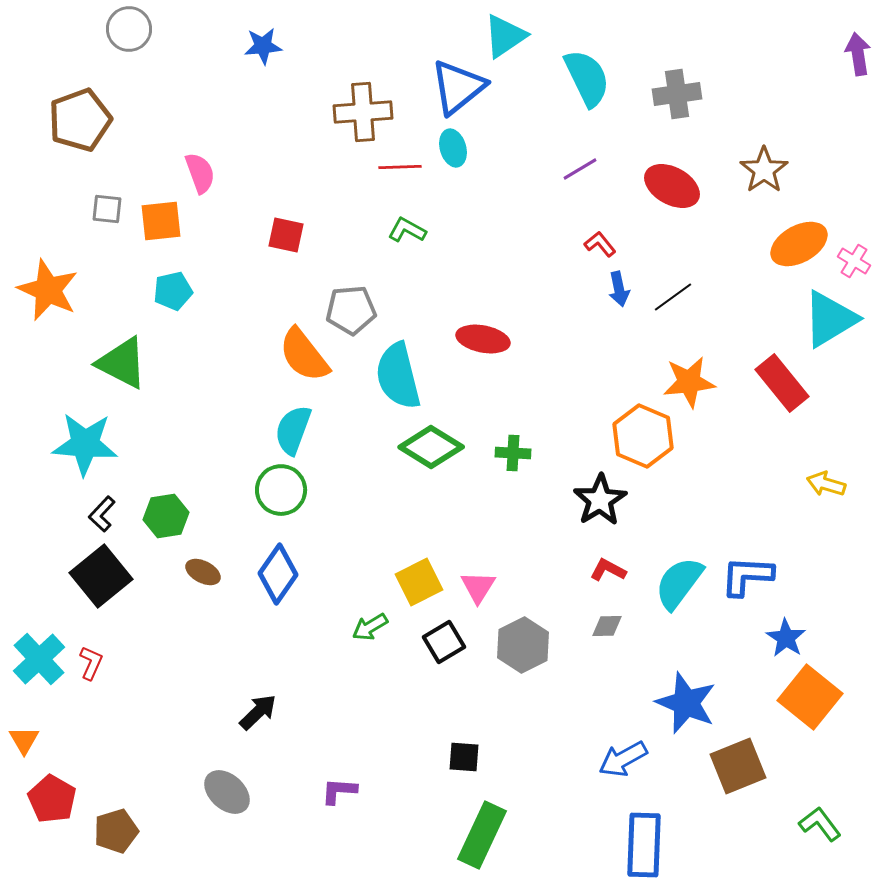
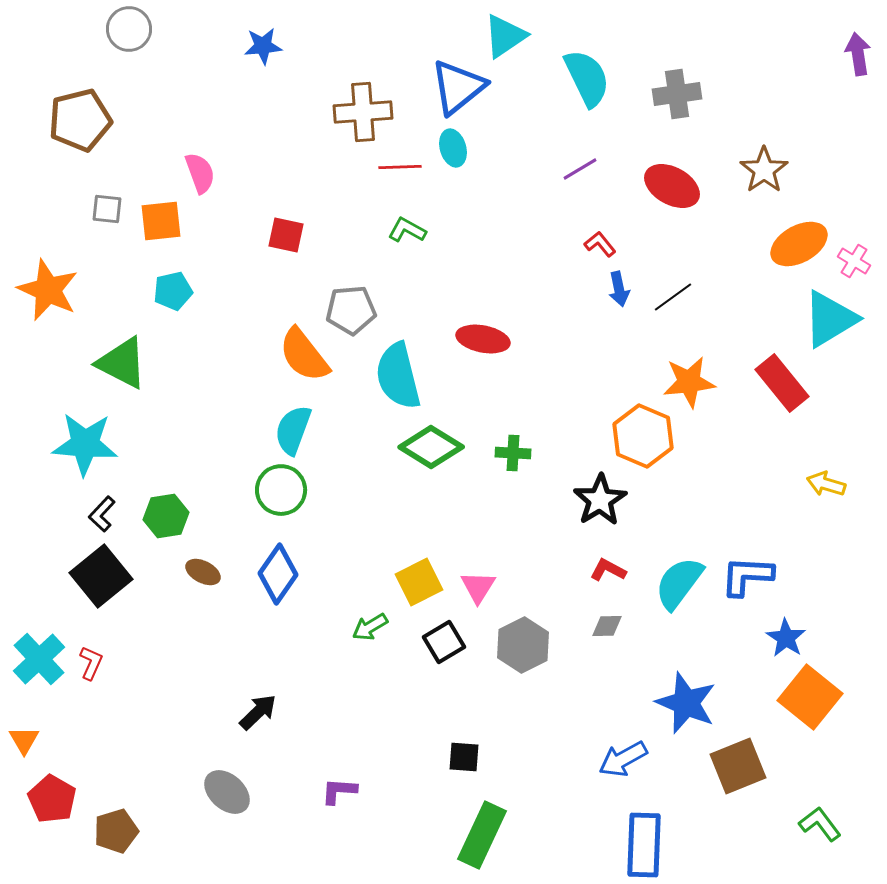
brown pentagon at (80, 120): rotated 6 degrees clockwise
